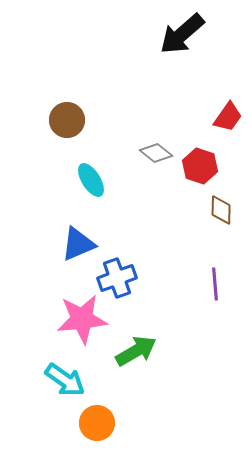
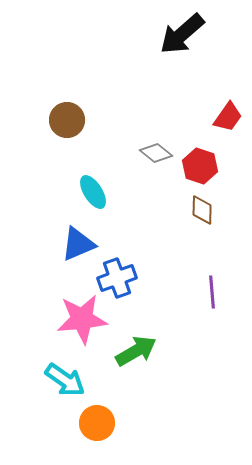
cyan ellipse: moved 2 px right, 12 px down
brown diamond: moved 19 px left
purple line: moved 3 px left, 8 px down
